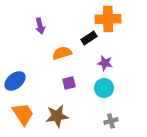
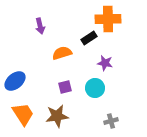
purple square: moved 4 px left, 4 px down
cyan circle: moved 9 px left
